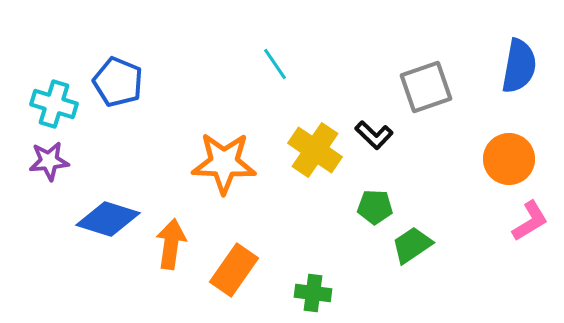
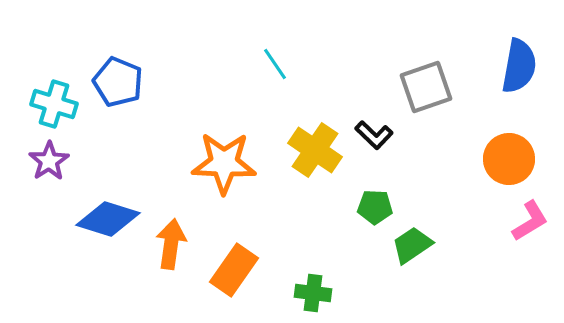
purple star: rotated 27 degrees counterclockwise
